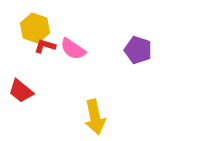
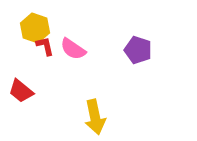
red L-shape: rotated 60 degrees clockwise
